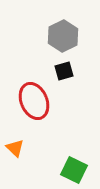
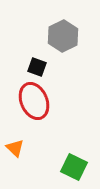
black square: moved 27 px left, 4 px up; rotated 36 degrees clockwise
green square: moved 3 px up
